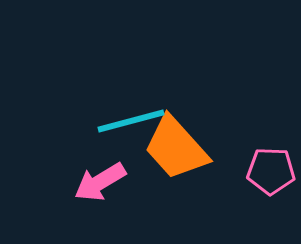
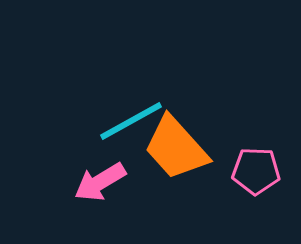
cyan line: rotated 14 degrees counterclockwise
pink pentagon: moved 15 px left
